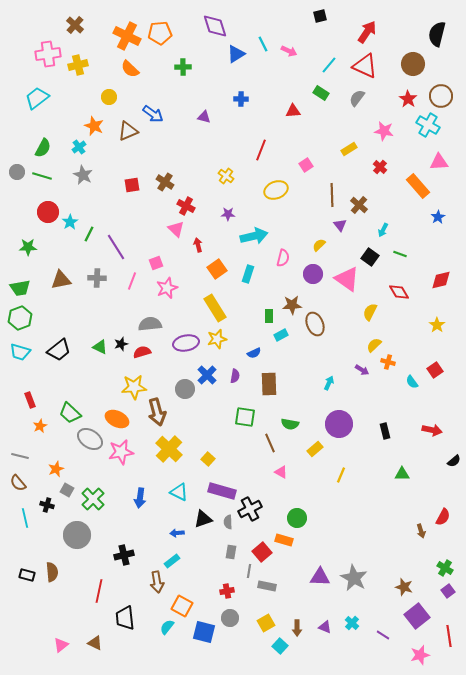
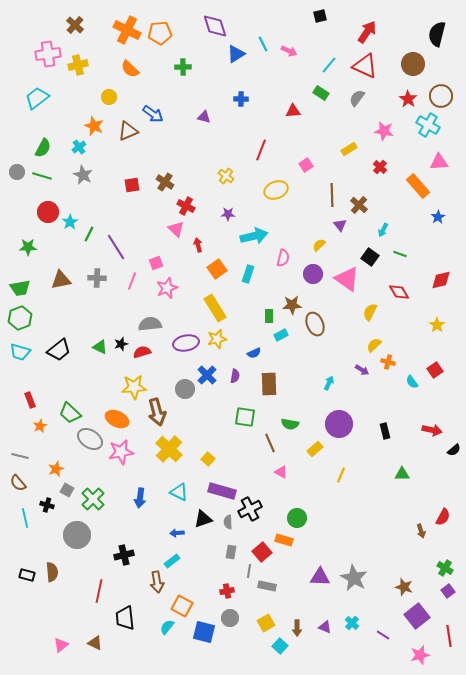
orange cross at (127, 36): moved 6 px up
black semicircle at (454, 461): moved 11 px up
